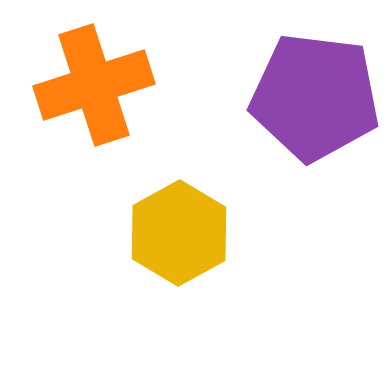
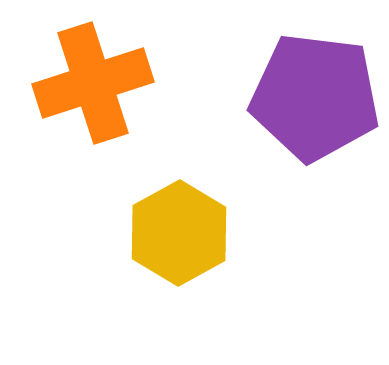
orange cross: moved 1 px left, 2 px up
